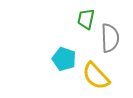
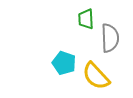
green trapezoid: rotated 15 degrees counterclockwise
cyan pentagon: moved 4 px down
